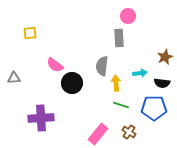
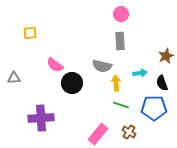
pink circle: moved 7 px left, 2 px up
gray rectangle: moved 1 px right, 3 px down
brown star: moved 1 px right, 1 px up
gray semicircle: rotated 84 degrees counterclockwise
black semicircle: rotated 63 degrees clockwise
